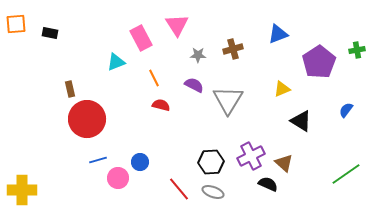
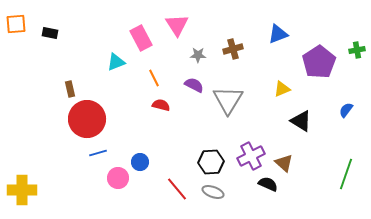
blue line: moved 7 px up
green line: rotated 36 degrees counterclockwise
red line: moved 2 px left
